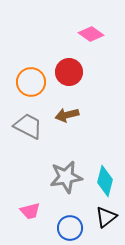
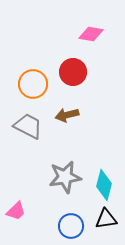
pink diamond: rotated 25 degrees counterclockwise
red circle: moved 4 px right
orange circle: moved 2 px right, 2 px down
gray star: moved 1 px left
cyan diamond: moved 1 px left, 4 px down
pink trapezoid: moved 14 px left; rotated 30 degrees counterclockwise
black triangle: moved 2 px down; rotated 30 degrees clockwise
blue circle: moved 1 px right, 2 px up
